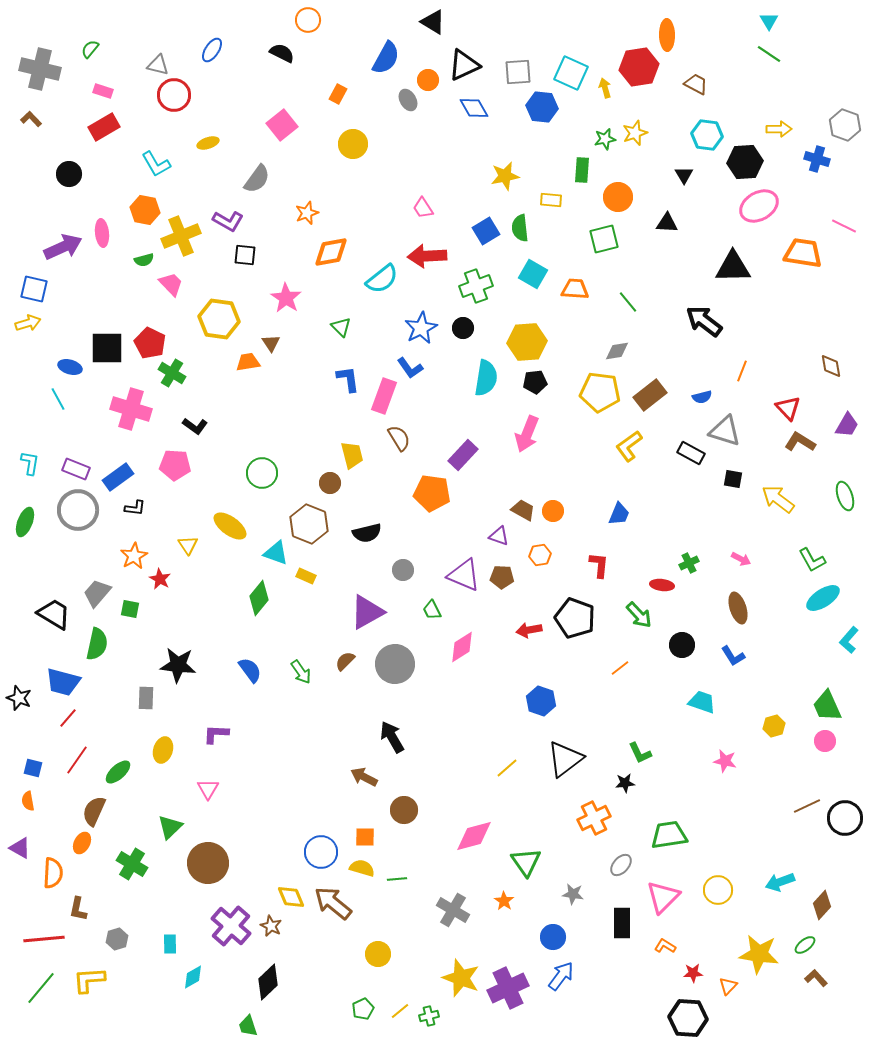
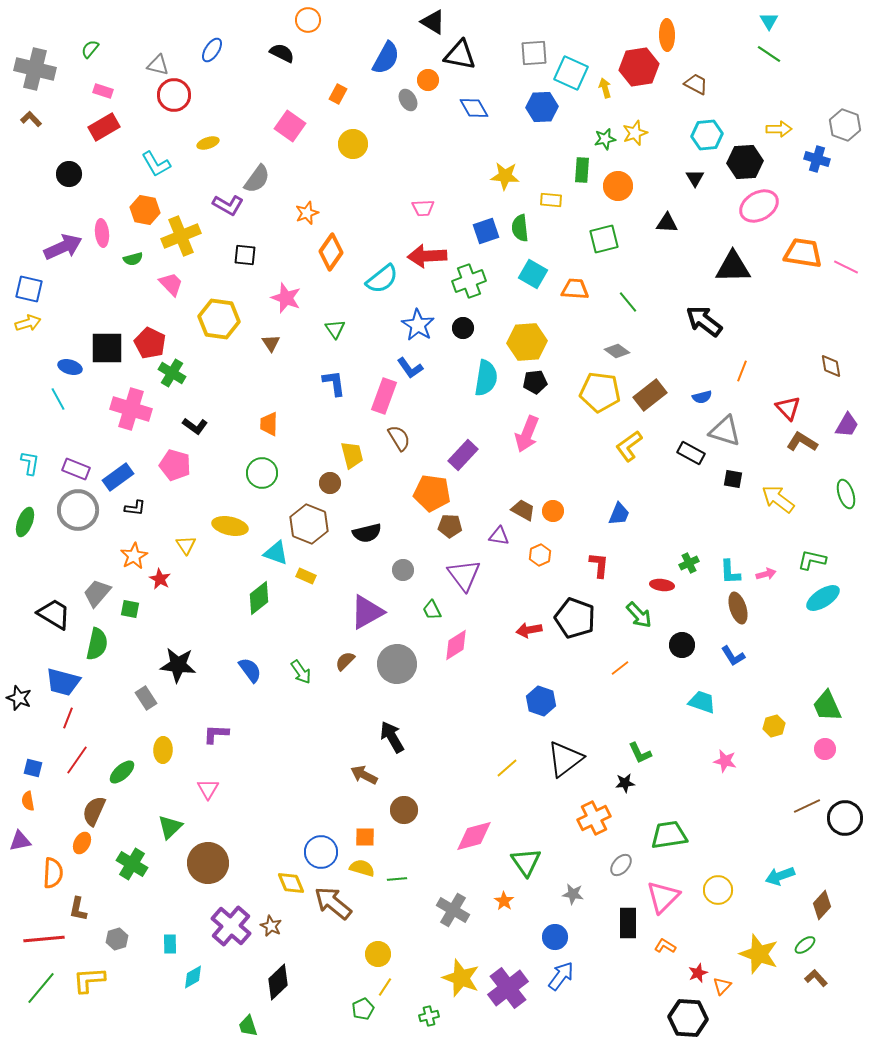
black triangle at (464, 65): moved 4 px left, 10 px up; rotated 36 degrees clockwise
gray cross at (40, 69): moved 5 px left
gray square at (518, 72): moved 16 px right, 19 px up
blue hexagon at (542, 107): rotated 8 degrees counterclockwise
pink square at (282, 125): moved 8 px right, 1 px down; rotated 16 degrees counterclockwise
cyan hexagon at (707, 135): rotated 12 degrees counterclockwise
black triangle at (684, 175): moved 11 px right, 3 px down
yellow star at (505, 176): rotated 16 degrees clockwise
orange circle at (618, 197): moved 11 px up
pink trapezoid at (423, 208): rotated 60 degrees counterclockwise
purple L-shape at (228, 221): moved 16 px up
pink line at (844, 226): moved 2 px right, 41 px down
blue square at (486, 231): rotated 12 degrees clockwise
orange diamond at (331, 252): rotated 45 degrees counterclockwise
green semicircle at (144, 260): moved 11 px left, 1 px up
green cross at (476, 286): moved 7 px left, 5 px up
blue square at (34, 289): moved 5 px left
pink star at (286, 298): rotated 12 degrees counterclockwise
green triangle at (341, 327): moved 6 px left, 2 px down; rotated 10 degrees clockwise
blue star at (421, 328): moved 3 px left, 3 px up; rotated 12 degrees counterclockwise
gray diamond at (617, 351): rotated 45 degrees clockwise
orange trapezoid at (248, 362): moved 21 px right, 62 px down; rotated 80 degrees counterclockwise
blue L-shape at (348, 379): moved 14 px left, 4 px down
brown L-shape at (800, 442): moved 2 px right
pink pentagon at (175, 465): rotated 12 degrees clockwise
green ellipse at (845, 496): moved 1 px right, 2 px up
yellow ellipse at (230, 526): rotated 24 degrees counterclockwise
purple triangle at (499, 536): rotated 10 degrees counterclockwise
yellow triangle at (188, 545): moved 2 px left
orange hexagon at (540, 555): rotated 15 degrees counterclockwise
pink arrow at (741, 559): moved 25 px right, 15 px down; rotated 42 degrees counterclockwise
green L-shape at (812, 560): rotated 132 degrees clockwise
purple triangle at (464, 575): rotated 30 degrees clockwise
brown pentagon at (502, 577): moved 52 px left, 51 px up
green diamond at (259, 598): rotated 12 degrees clockwise
cyan L-shape at (849, 640): moved 119 px left, 68 px up; rotated 44 degrees counterclockwise
pink diamond at (462, 647): moved 6 px left, 2 px up
gray circle at (395, 664): moved 2 px right
gray rectangle at (146, 698): rotated 35 degrees counterclockwise
red line at (68, 718): rotated 20 degrees counterclockwise
pink circle at (825, 741): moved 8 px down
yellow ellipse at (163, 750): rotated 15 degrees counterclockwise
green ellipse at (118, 772): moved 4 px right
brown arrow at (364, 777): moved 2 px up
purple triangle at (20, 848): moved 7 px up; rotated 40 degrees counterclockwise
cyan arrow at (780, 882): moved 6 px up
yellow diamond at (291, 897): moved 14 px up
black rectangle at (622, 923): moved 6 px right
blue circle at (553, 937): moved 2 px right
yellow star at (759, 954): rotated 12 degrees clockwise
red star at (693, 973): moved 5 px right; rotated 18 degrees counterclockwise
black diamond at (268, 982): moved 10 px right
orange triangle at (728, 986): moved 6 px left
purple cross at (508, 988): rotated 12 degrees counterclockwise
yellow line at (400, 1011): moved 15 px left, 24 px up; rotated 18 degrees counterclockwise
